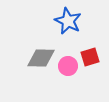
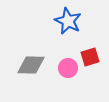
gray diamond: moved 10 px left, 7 px down
pink circle: moved 2 px down
